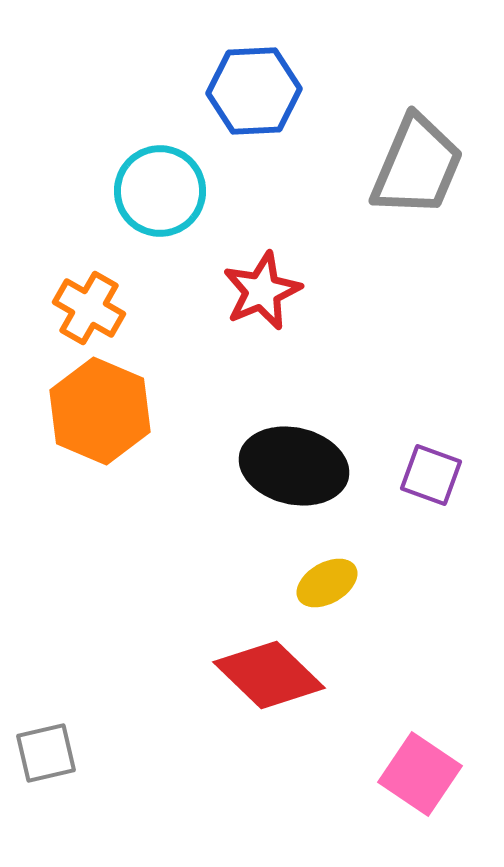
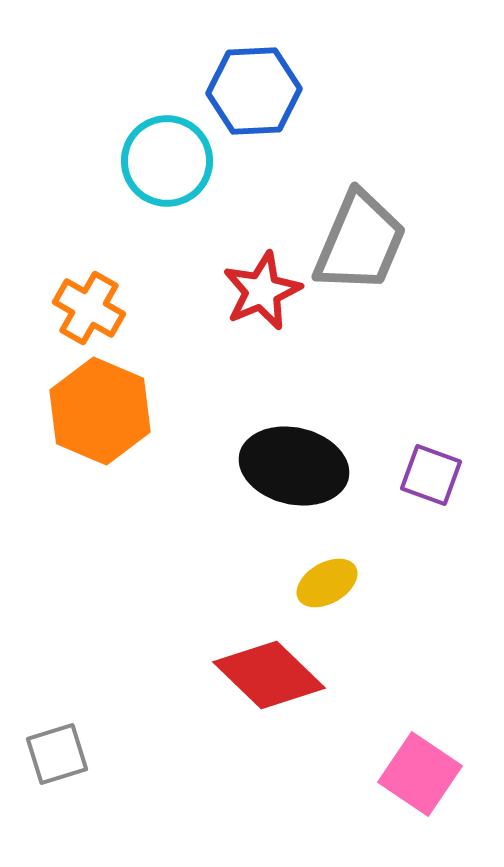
gray trapezoid: moved 57 px left, 76 px down
cyan circle: moved 7 px right, 30 px up
gray square: moved 11 px right, 1 px down; rotated 4 degrees counterclockwise
